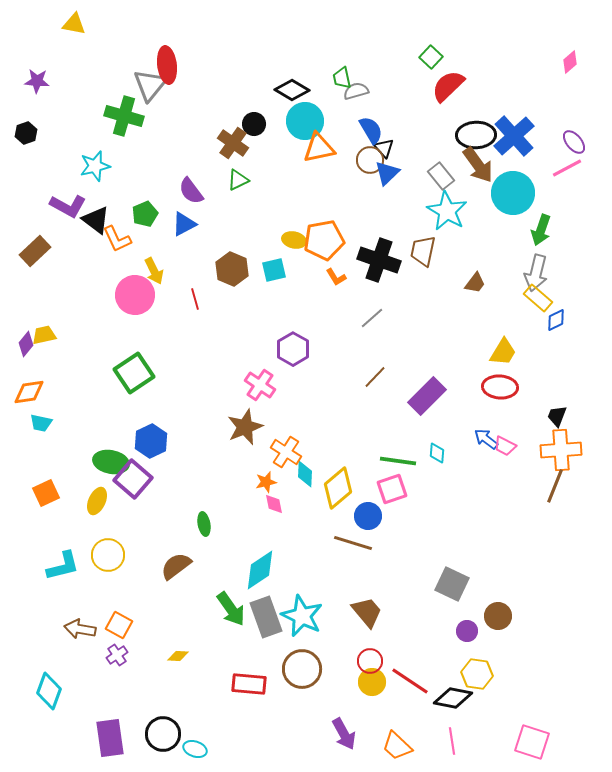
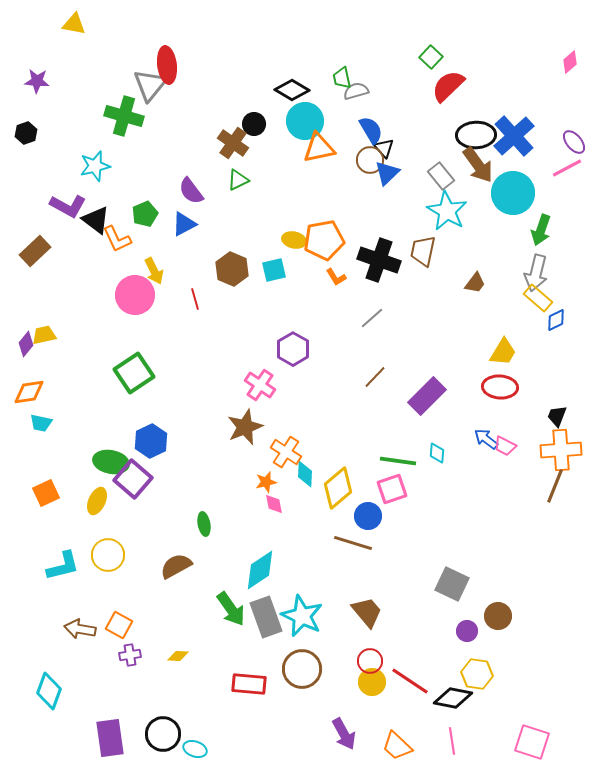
brown semicircle at (176, 566): rotated 8 degrees clockwise
purple cross at (117, 655): moved 13 px right; rotated 25 degrees clockwise
